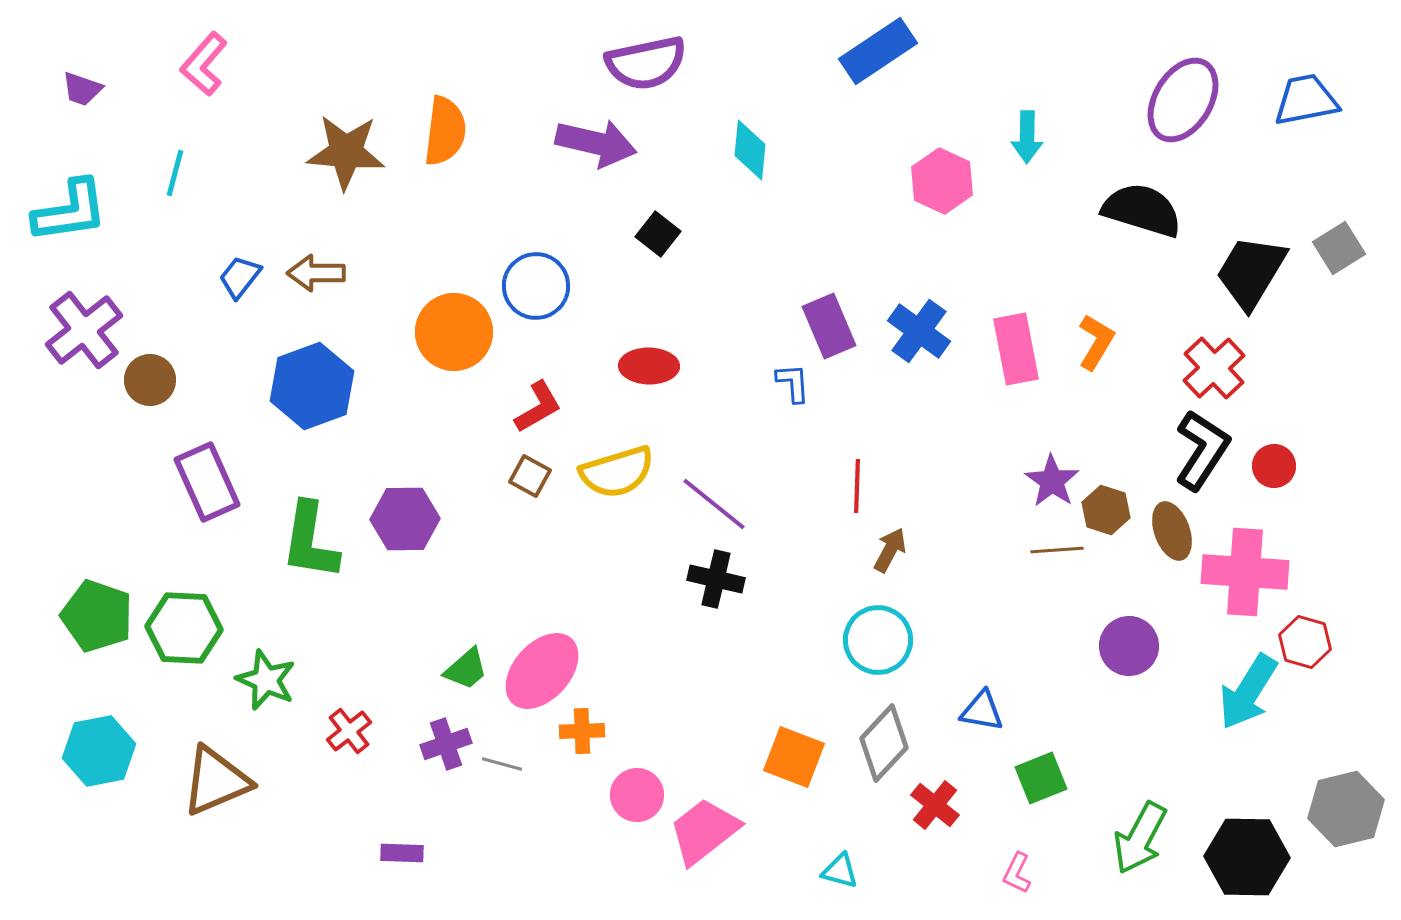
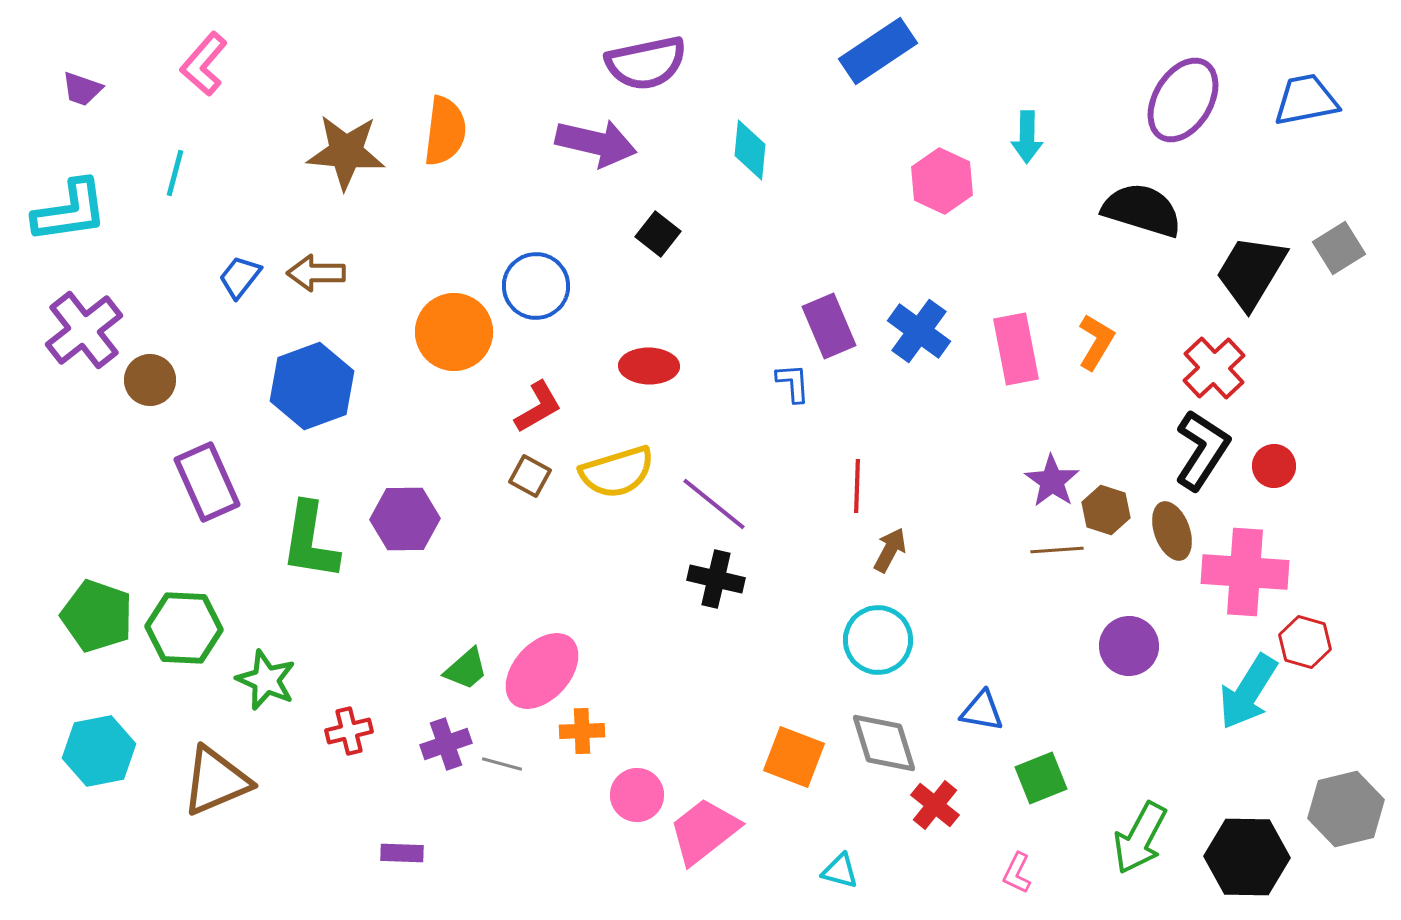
red cross at (349, 731): rotated 24 degrees clockwise
gray diamond at (884, 743): rotated 60 degrees counterclockwise
